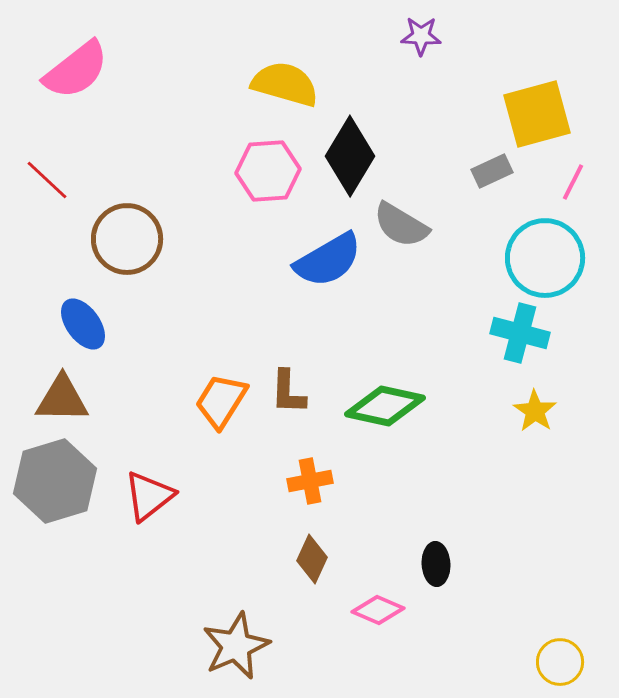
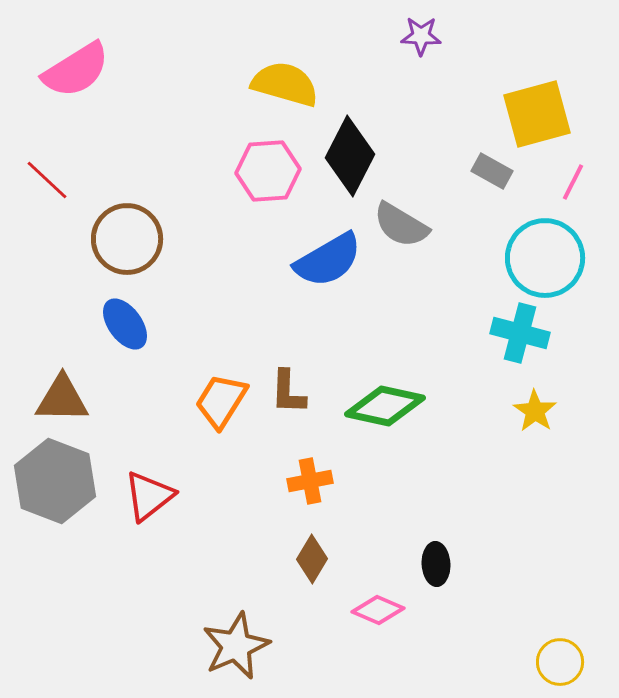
pink semicircle: rotated 6 degrees clockwise
black diamond: rotated 4 degrees counterclockwise
gray rectangle: rotated 54 degrees clockwise
blue ellipse: moved 42 px right
gray hexagon: rotated 22 degrees counterclockwise
brown diamond: rotated 6 degrees clockwise
